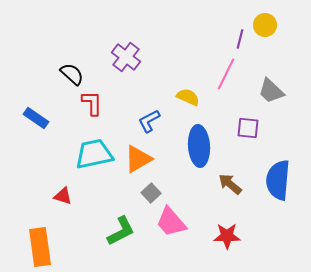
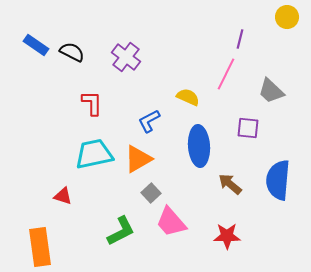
yellow circle: moved 22 px right, 8 px up
black semicircle: moved 22 px up; rotated 15 degrees counterclockwise
blue rectangle: moved 73 px up
